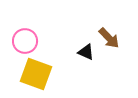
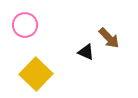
pink circle: moved 16 px up
yellow square: rotated 24 degrees clockwise
